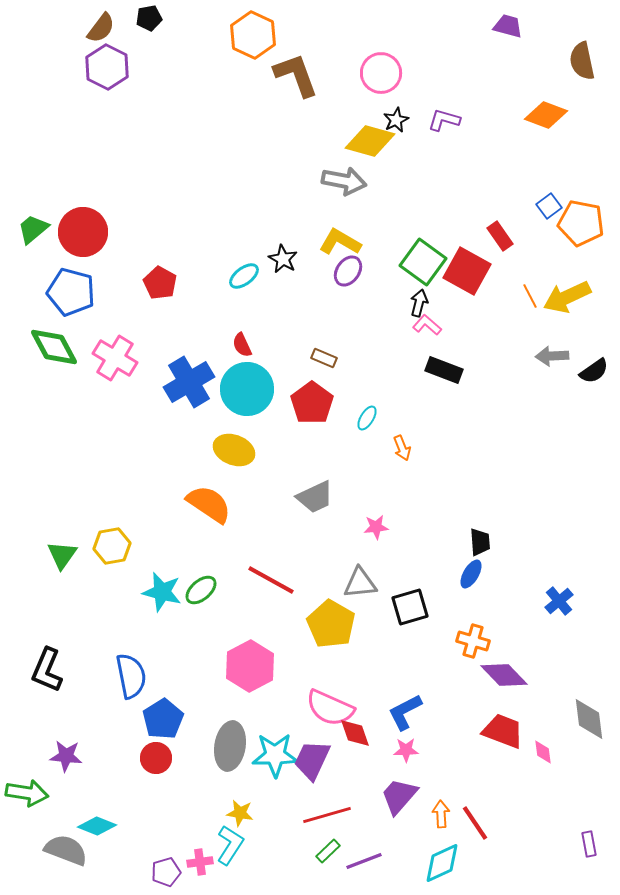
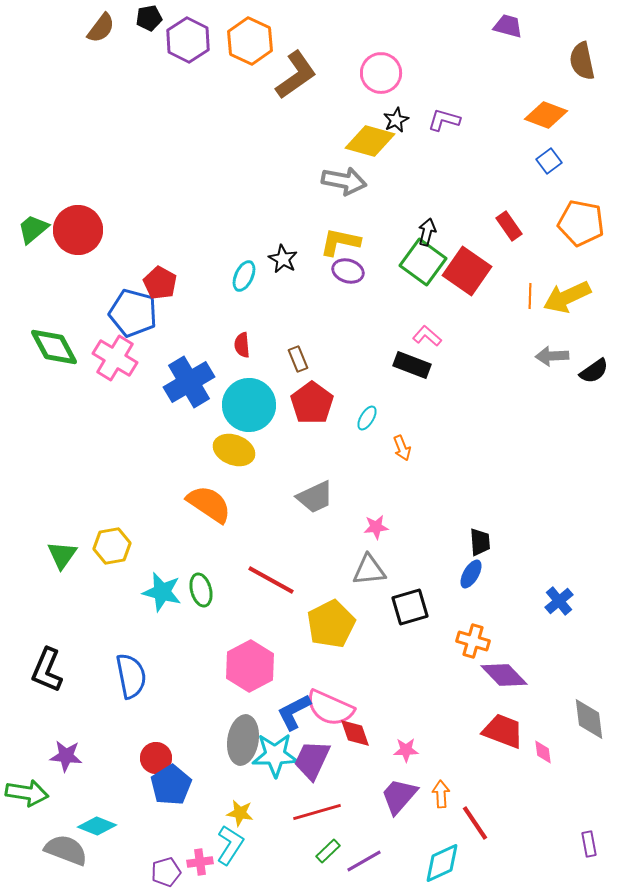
orange hexagon at (253, 35): moved 3 px left, 6 px down
purple hexagon at (107, 67): moved 81 px right, 27 px up
brown L-shape at (296, 75): rotated 75 degrees clockwise
blue square at (549, 206): moved 45 px up
red circle at (83, 232): moved 5 px left, 2 px up
red rectangle at (500, 236): moved 9 px right, 10 px up
yellow L-shape at (340, 242): rotated 18 degrees counterclockwise
purple ellipse at (348, 271): rotated 72 degrees clockwise
red square at (467, 271): rotated 6 degrees clockwise
cyan ellipse at (244, 276): rotated 28 degrees counterclockwise
blue pentagon at (71, 292): moved 62 px right, 21 px down
orange line at (530, 296): rotated 30 degrees clockwise
black arrow at (419, 303): moved 8 px right, 71 px up
pink L-shape at (427, 325): moved 11 px down
red semicircle at (242, 345): rotated 20 degrees clockwise
brown rectangle at (324, 358): moved 26 px left, 1 px down; rotated 45 degrees clockwise
black rectangle at (444, 370): moved 32 px left, 5 px up
cyan circle at (247, 389): moved 2 px right, 16 px down
gray triangle at (360, 583): moved 9 px right, 13 px up
green ellipse at (201, 590): rotated 64 degrees counterclockwise
yellow pentagon at (331, 624): rotated 15 degrees clockwise
blue L-shape at (405, 712): moved 111 px left
blue pentagon at (163, 719): moved 8 px right, 66 px down
gray ellipse at (230, 746): moved 13 px right, 6 px up
orange arrow at (441, 814): moved 20 px up
red line at (327, 815): moved 10 px left, 3 px up
purple line at (364, 861): rotated 9 degrees counterclockwise
